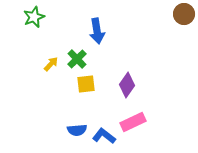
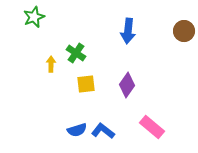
brown circle: moved 17 px down
blue arrow: moved 31 px right; rotated 15 degrees clockwise
green cross: moved 1 px left, 6 px up; rotated 12 degrees counterclockwise
yellow arrow: rotated 42 degrees counterclockwise
pink rectangle: moved 19 px right, 5 px down; rotated 65 degrees clockwise
blue semicircle: rotated 12 degrees counterclockwise
blue L-shape: moved 1 px left, 5 px up
